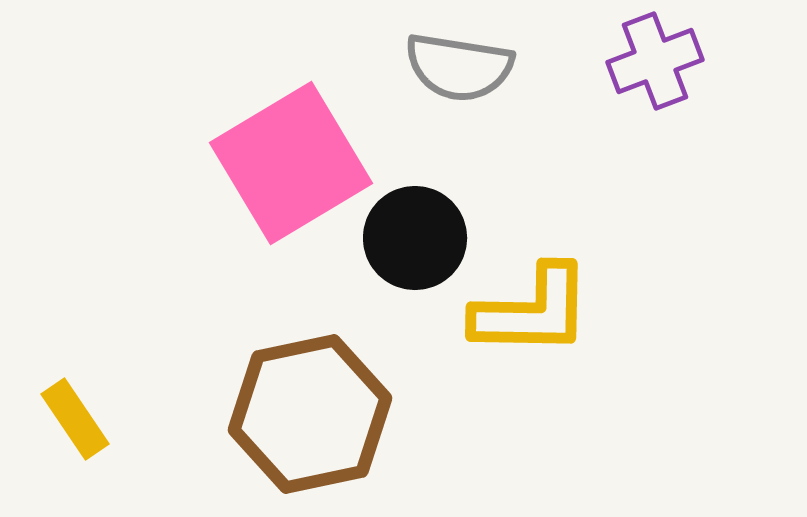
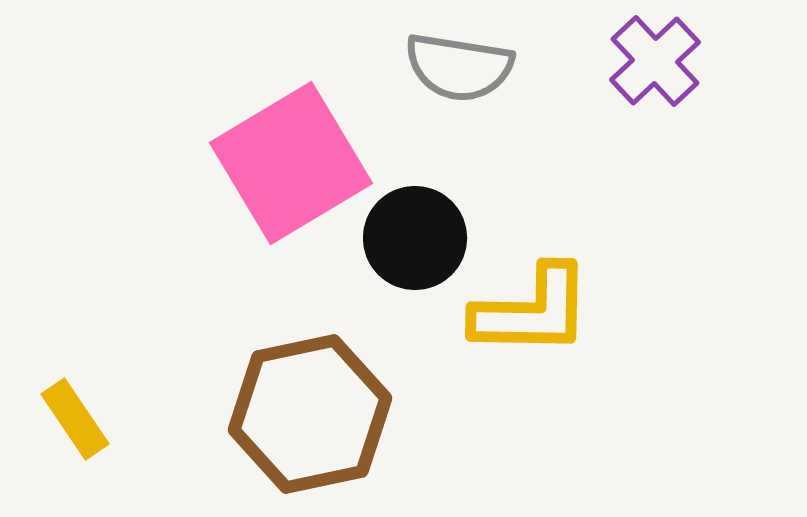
purple cross: rotated 22 degrees counterclockwise
